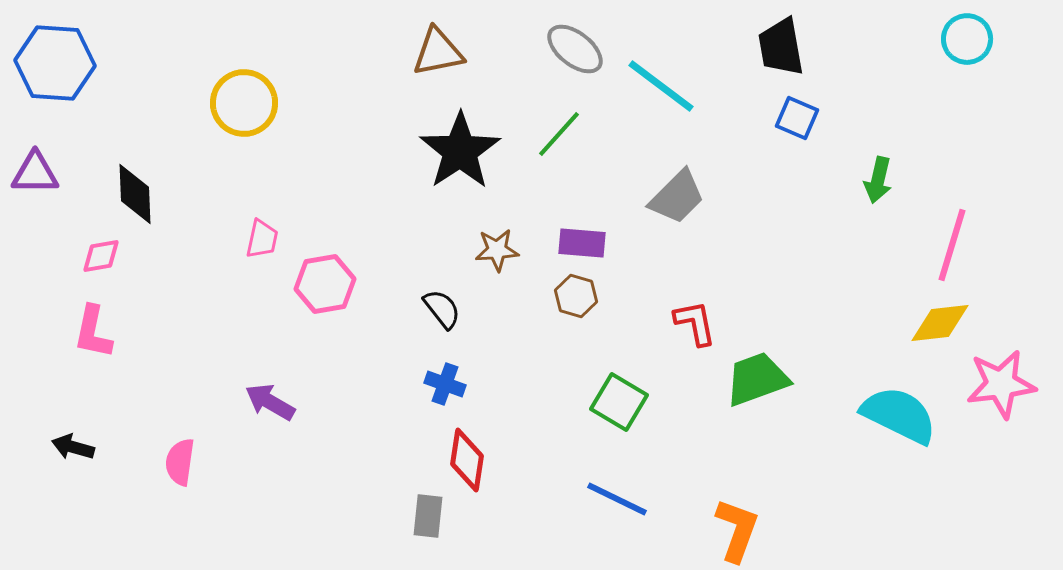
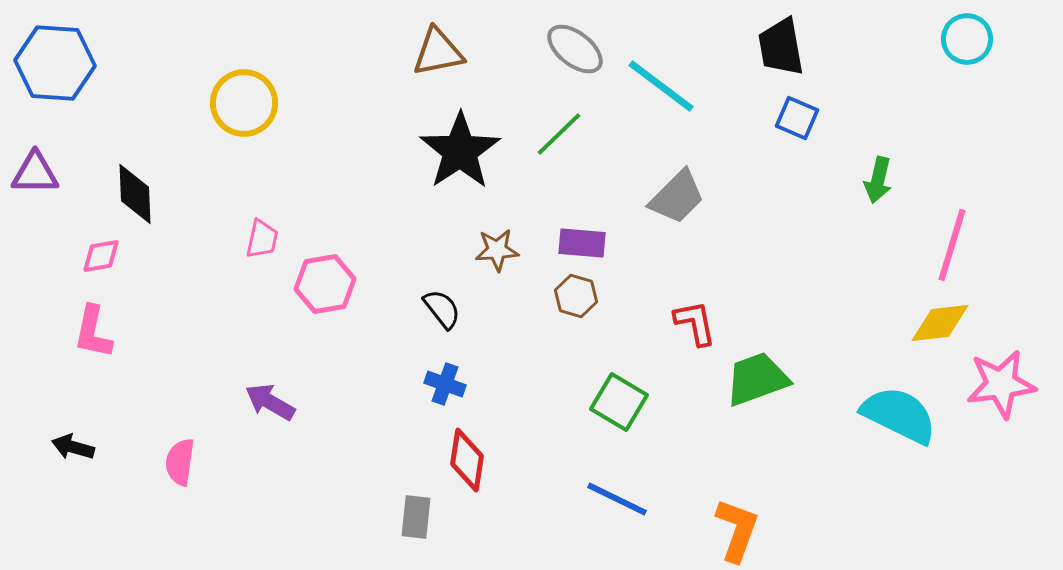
green line: rotated 4 degrees clockwise
gray rectangle: moved 12 px left, 1 px down
